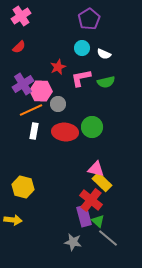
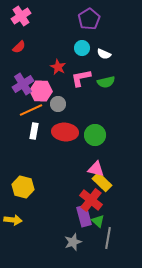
red star: rotated 21 degrees counterclockwise
green circle: moved 3 px right, 8 px down
gray line: rotated 60 degrees clockwise
gray star: rotated 30 degrees counterclockwise
